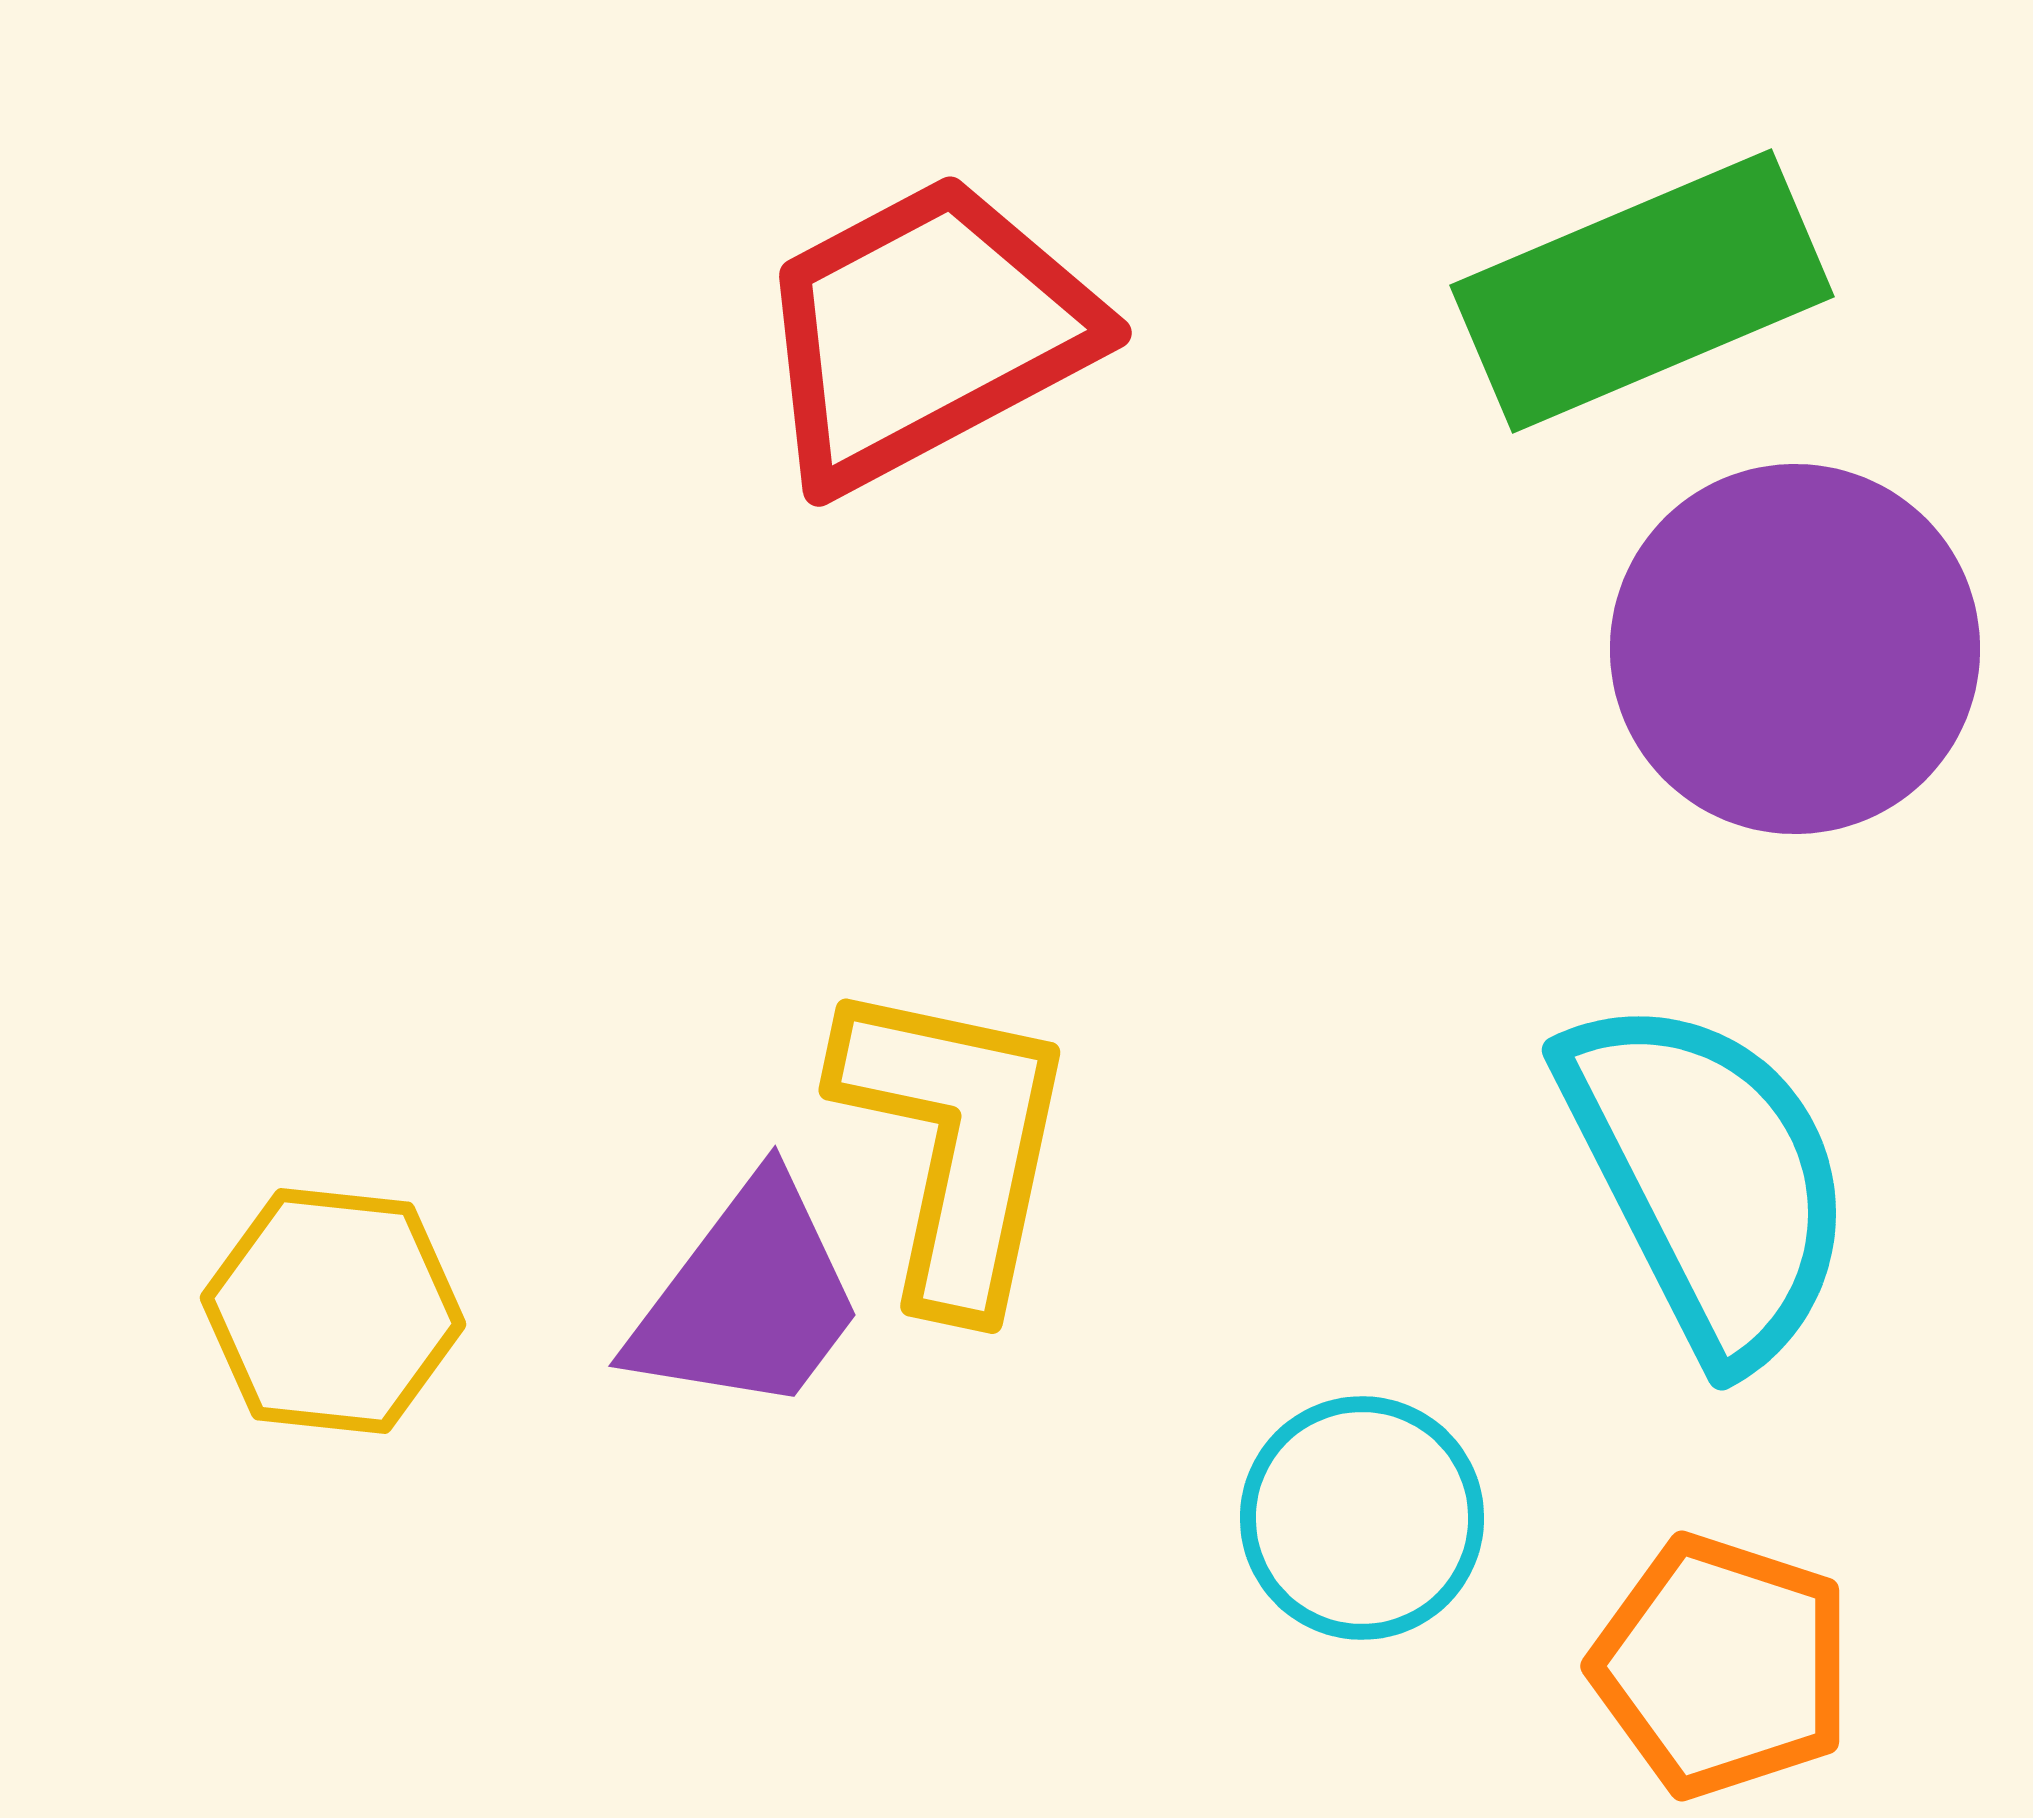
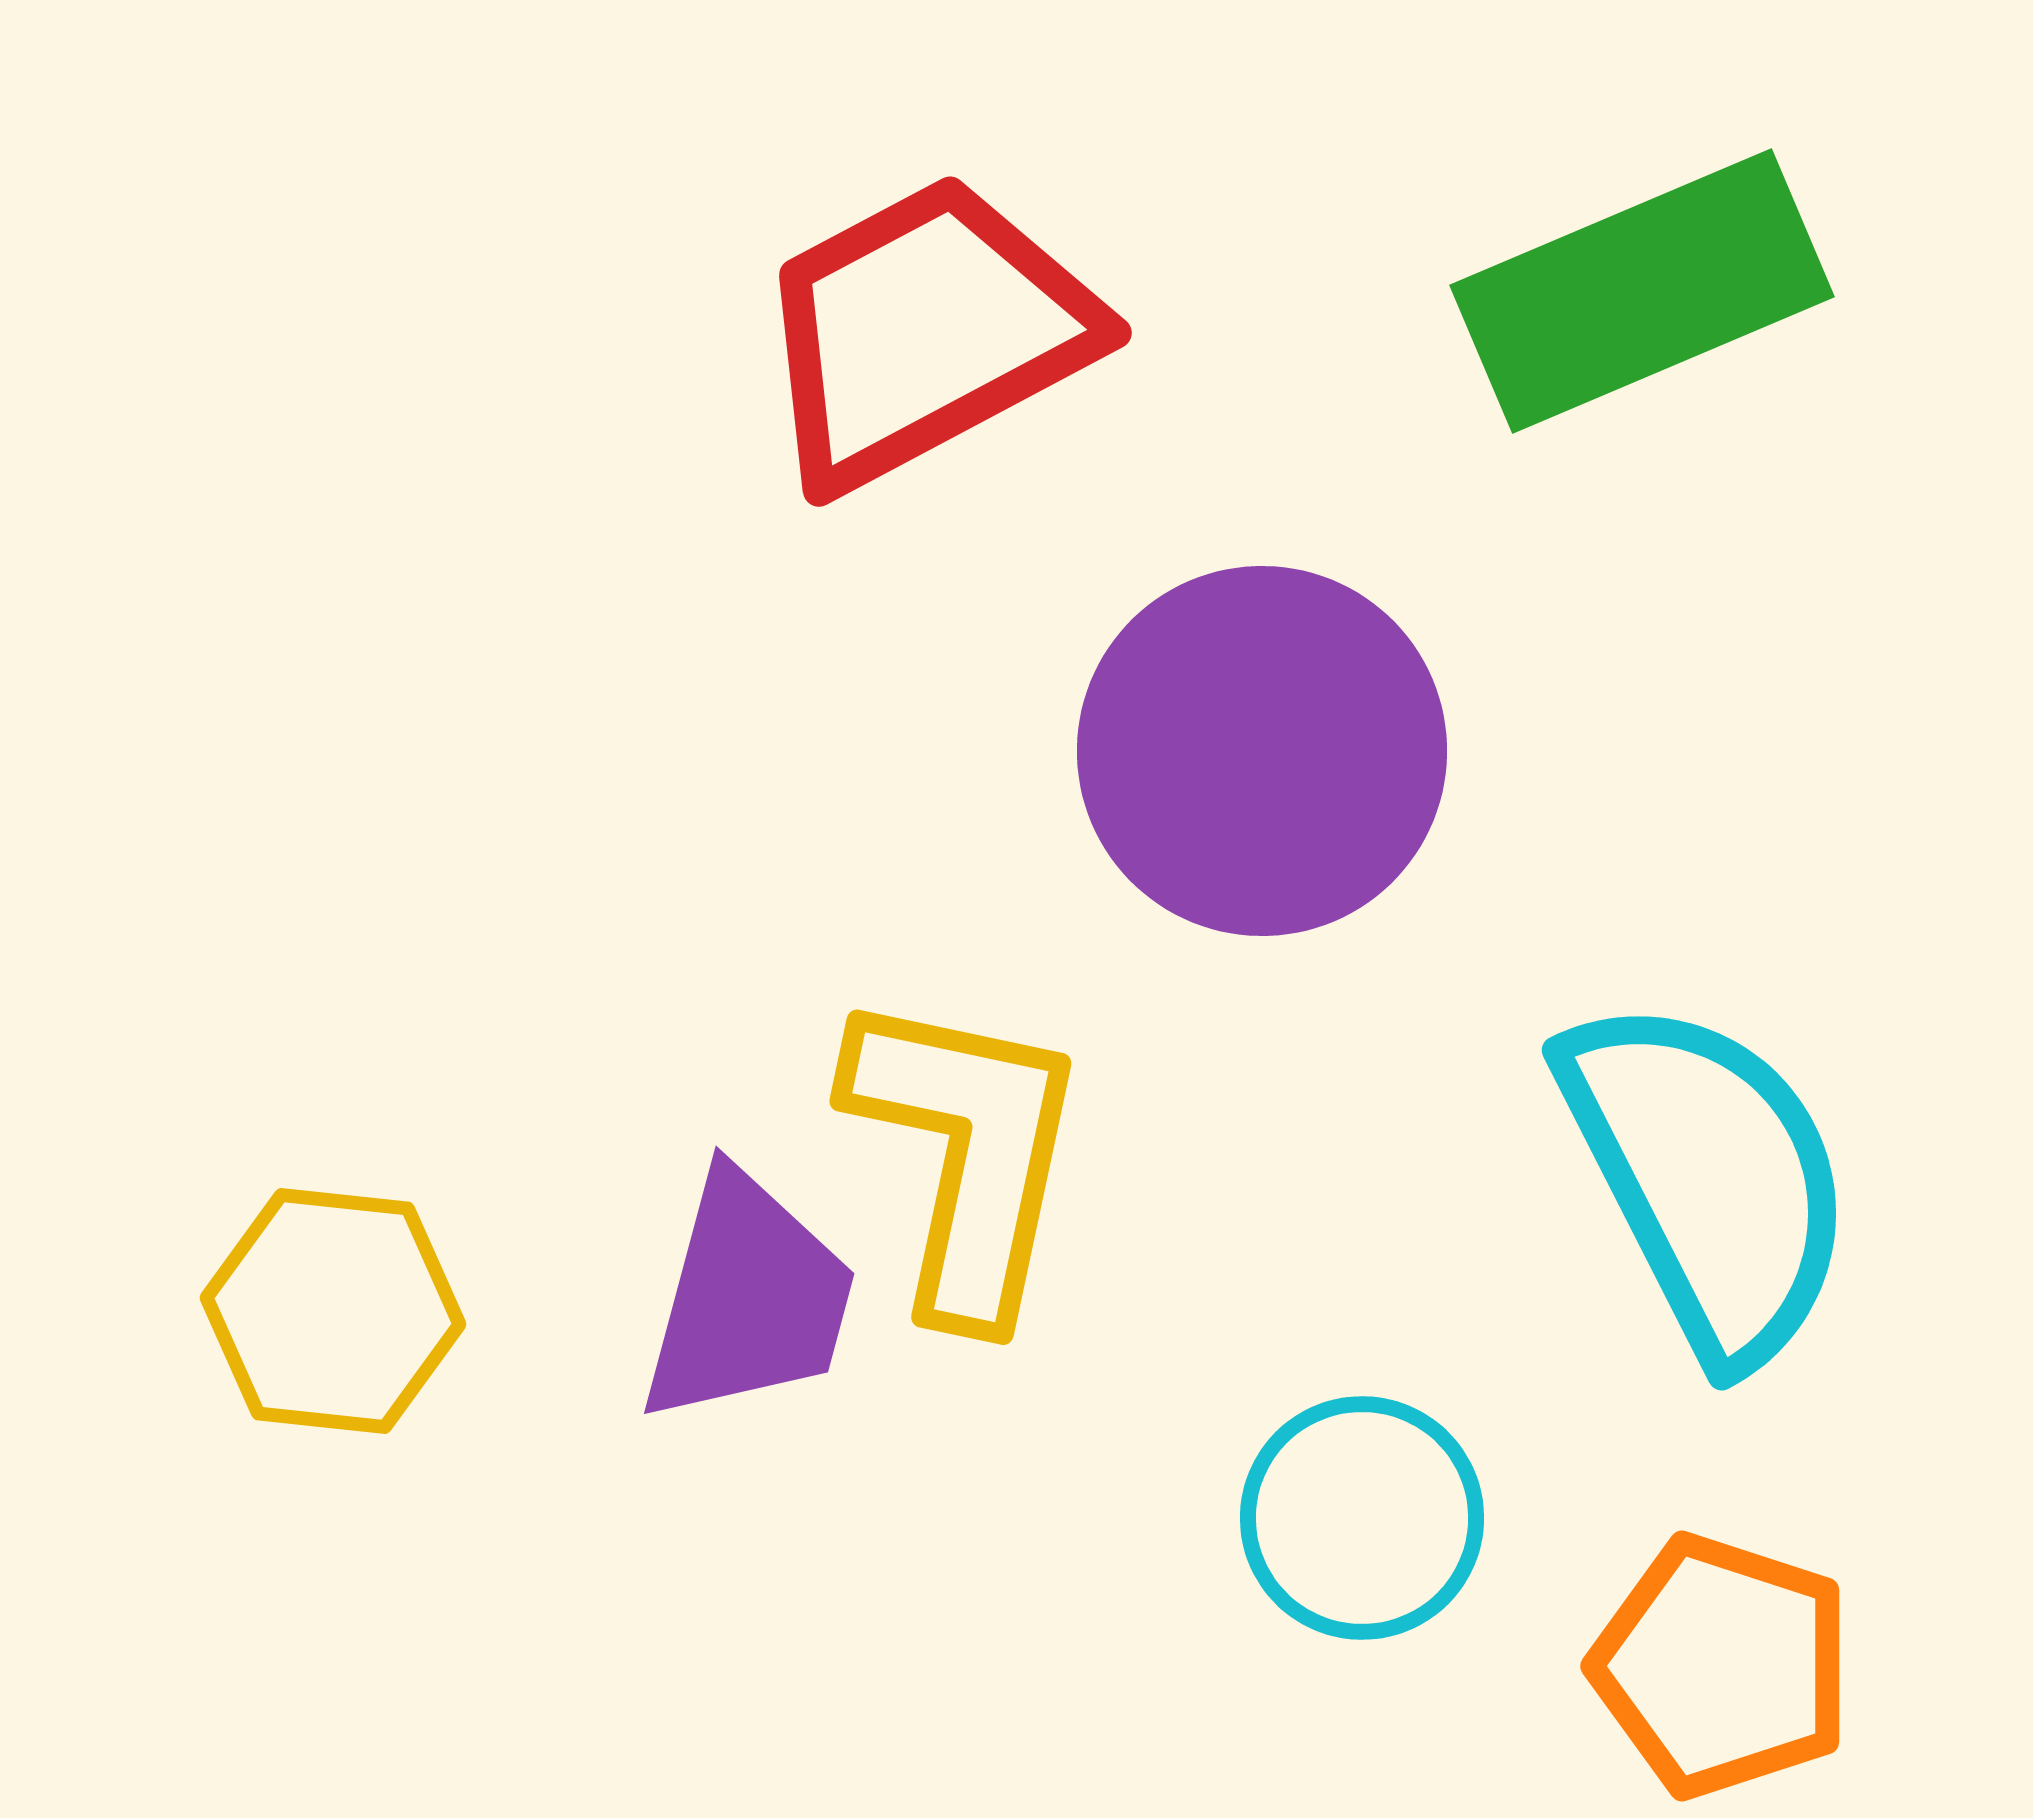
purple circle: moved 533 px left, 102 px down
yellow L-shape: moved 11 px right, 11 px down
purple trapezoid: rotated 22 degrees counterclockwise
